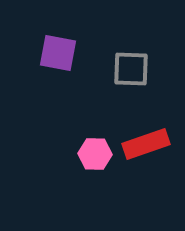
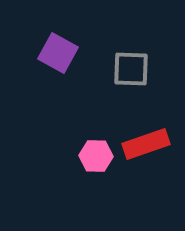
purple square: rotated 18 degrees clockwise
pink hexagon: moved 1 px right, 2 px down
